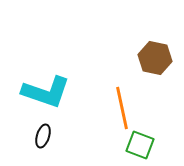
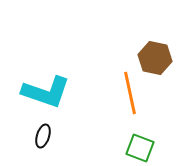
orange line: moved 8 px right, 15 px up
green square: moved 3 px down
